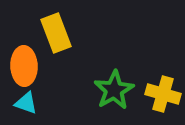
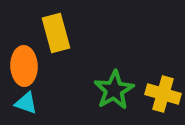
yellow rectangle: rotated 6 degrees clockwise
